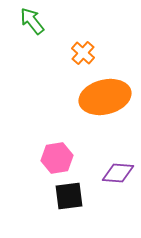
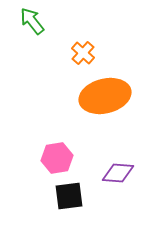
orange ellipse: moved 1 px up
